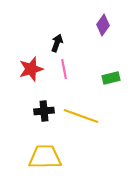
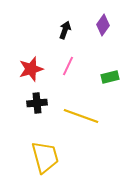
black arrow: moved 8 px right, 13 px up
pink line: moved 4 px right, 3 px up; rotated 36 degrees clockwise
green rectangle: moved 1 px left, 1 px up
black cross: moved 7 px left, 8 px up
yellow trapezoid: rotated 76 degrees clockwise
